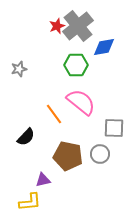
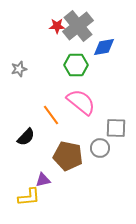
red star: rotated 21 degrees clockwise
orange line: moved 3 px left, 1 px down
gray square: moved 2 px right
gray circle: moved 6 px up
yellow L-shape: moved 1 px left, 5 px up
